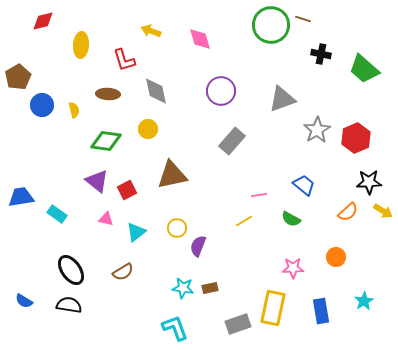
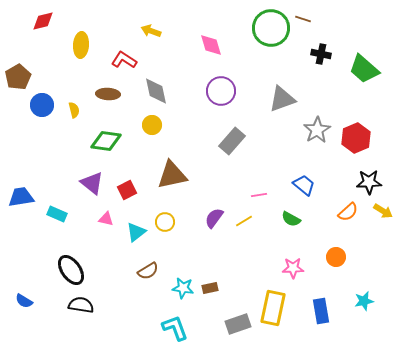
green circle at (271, 25): moved 3 px down
pink diamond at (200, 39): moved 11 px right, 6 px down
red L-shape at (124, 60): rotated 140 degrees clockwise
yellow circle at (148, 129): moved 4 px right, 4 px up
purple triangle at (97, 181): moved 5 px left, 2 px down
cyan rectangle at (57, 214): rotated 12 degrees counterclockwise
yellow circle at (177, 228): moved 12 px left, 6 px up
purple semicircle at (198, 246): moved 16 px right, 28 px up; rotated 15 degrees clockwise
brown semicircle at (123, 272): moved 25 px right, 1 px up
cyan star at (364, 301): rotated 18 degrees clockwise
black semicircle at (69, 305): moved 12 px right
